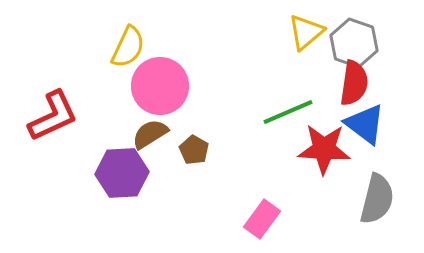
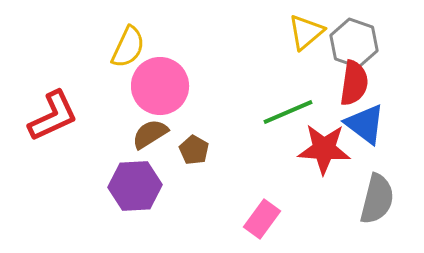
purple hexagon: moved 13 px right, 13 px down
